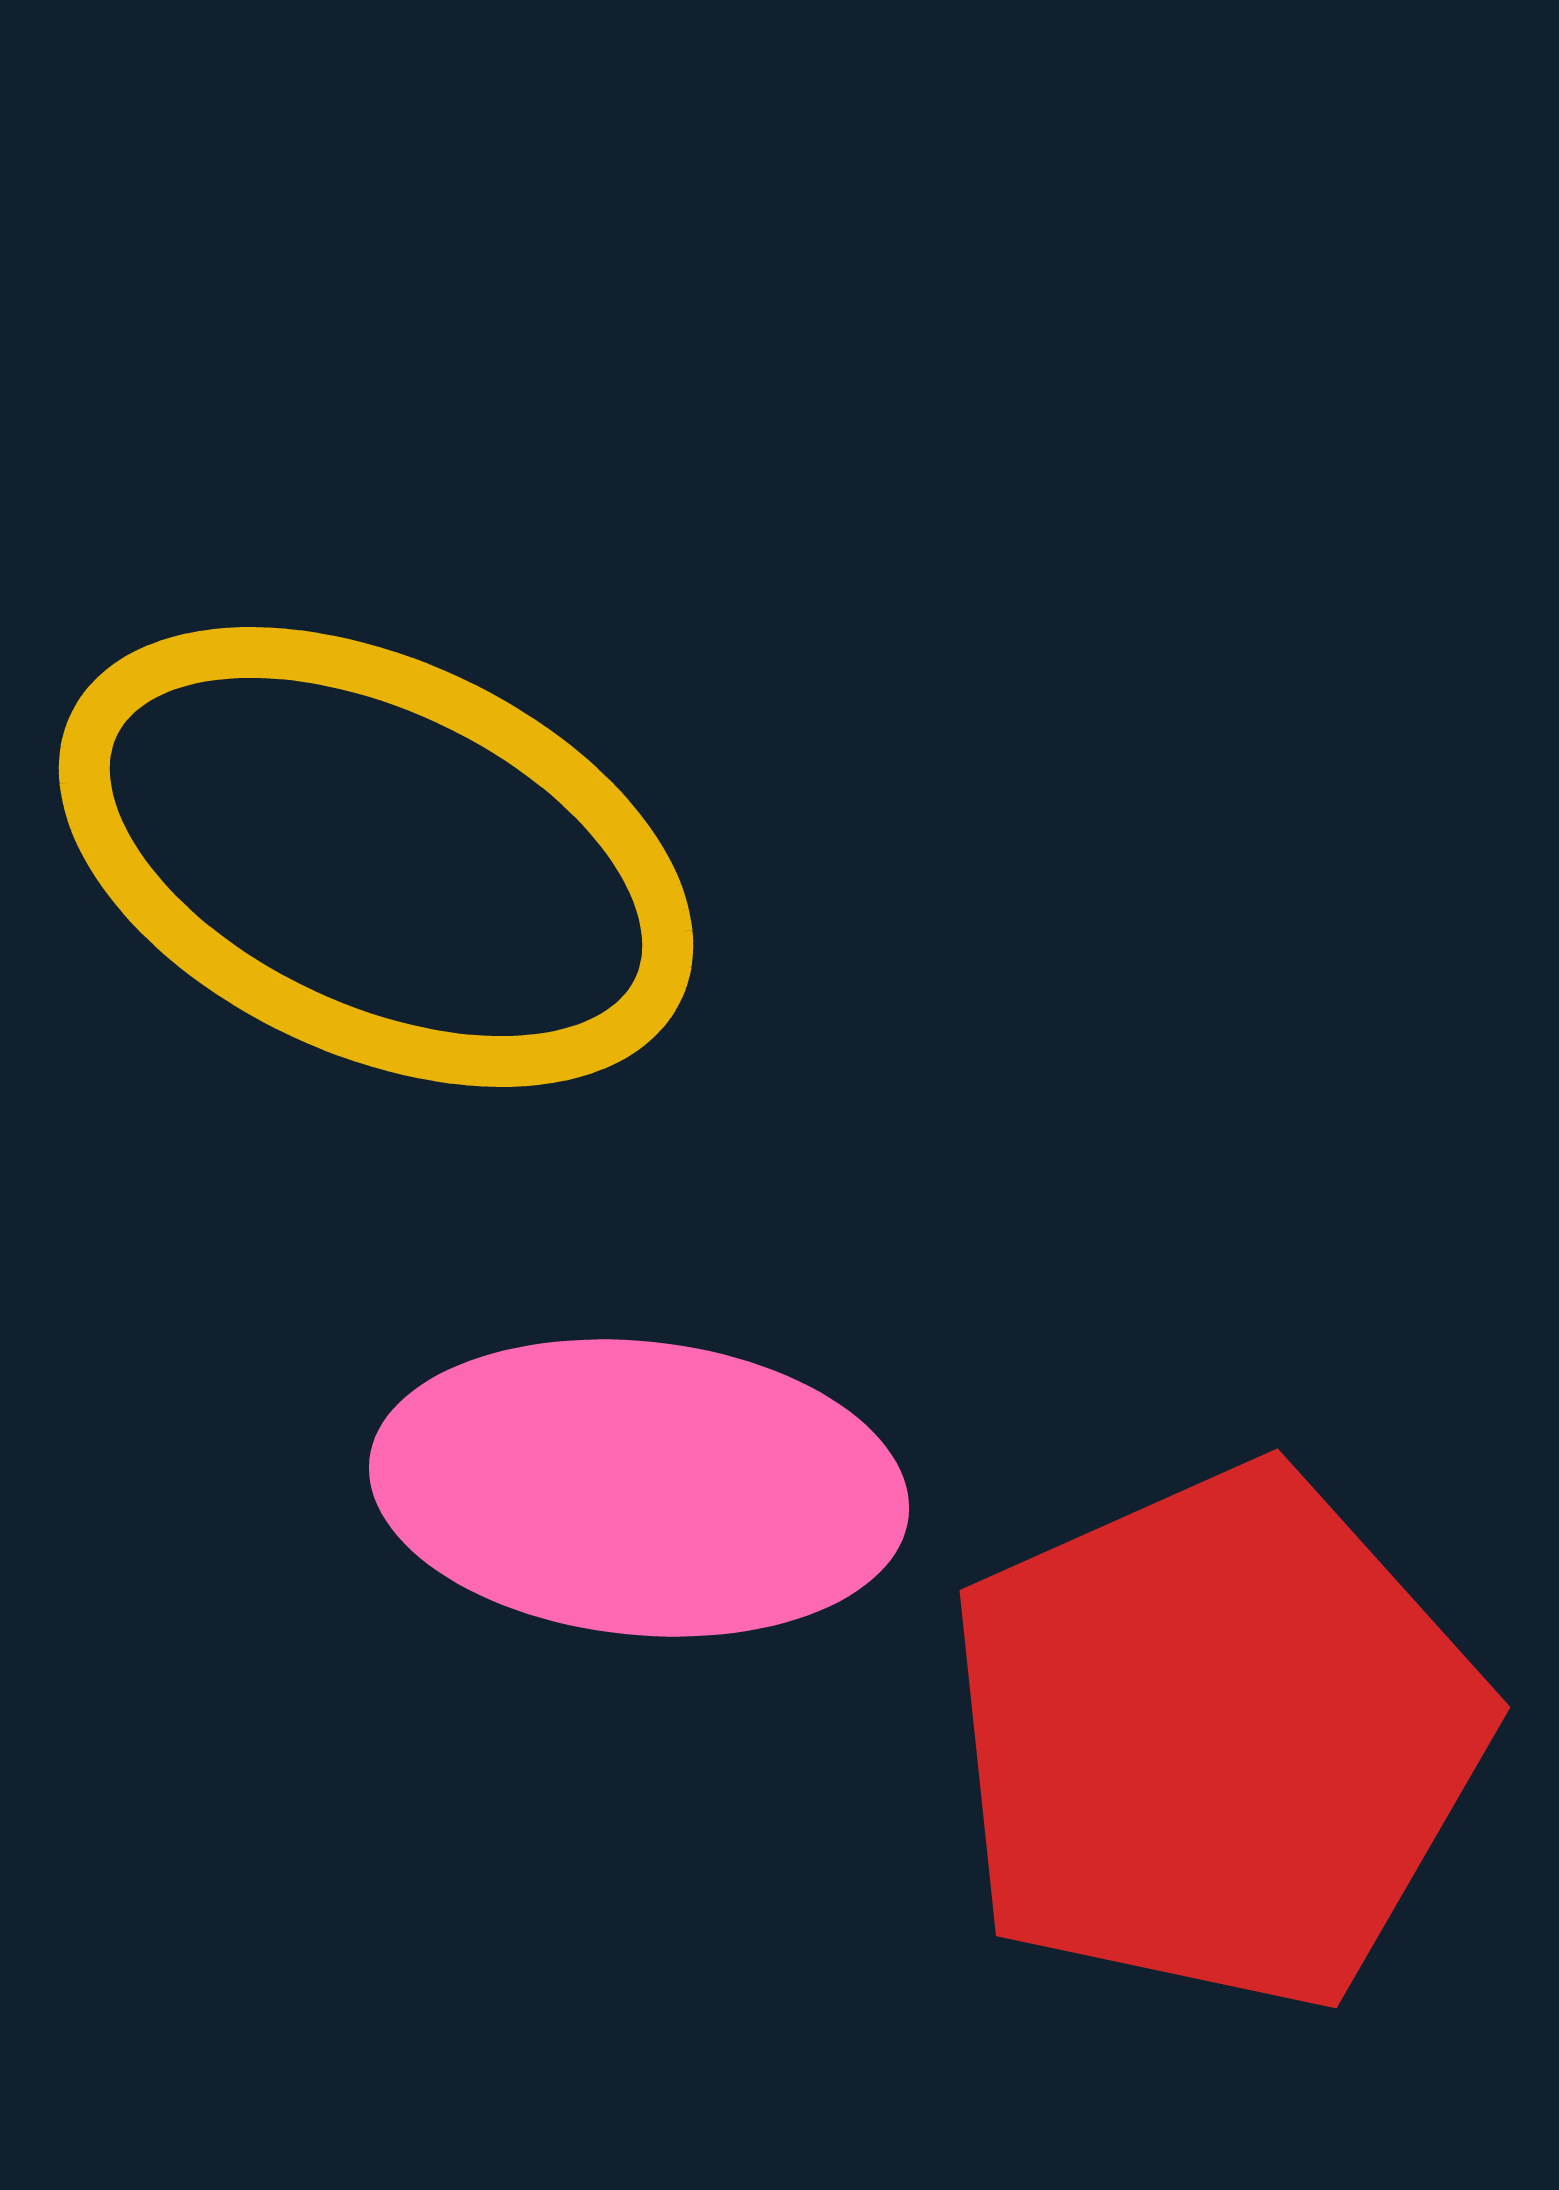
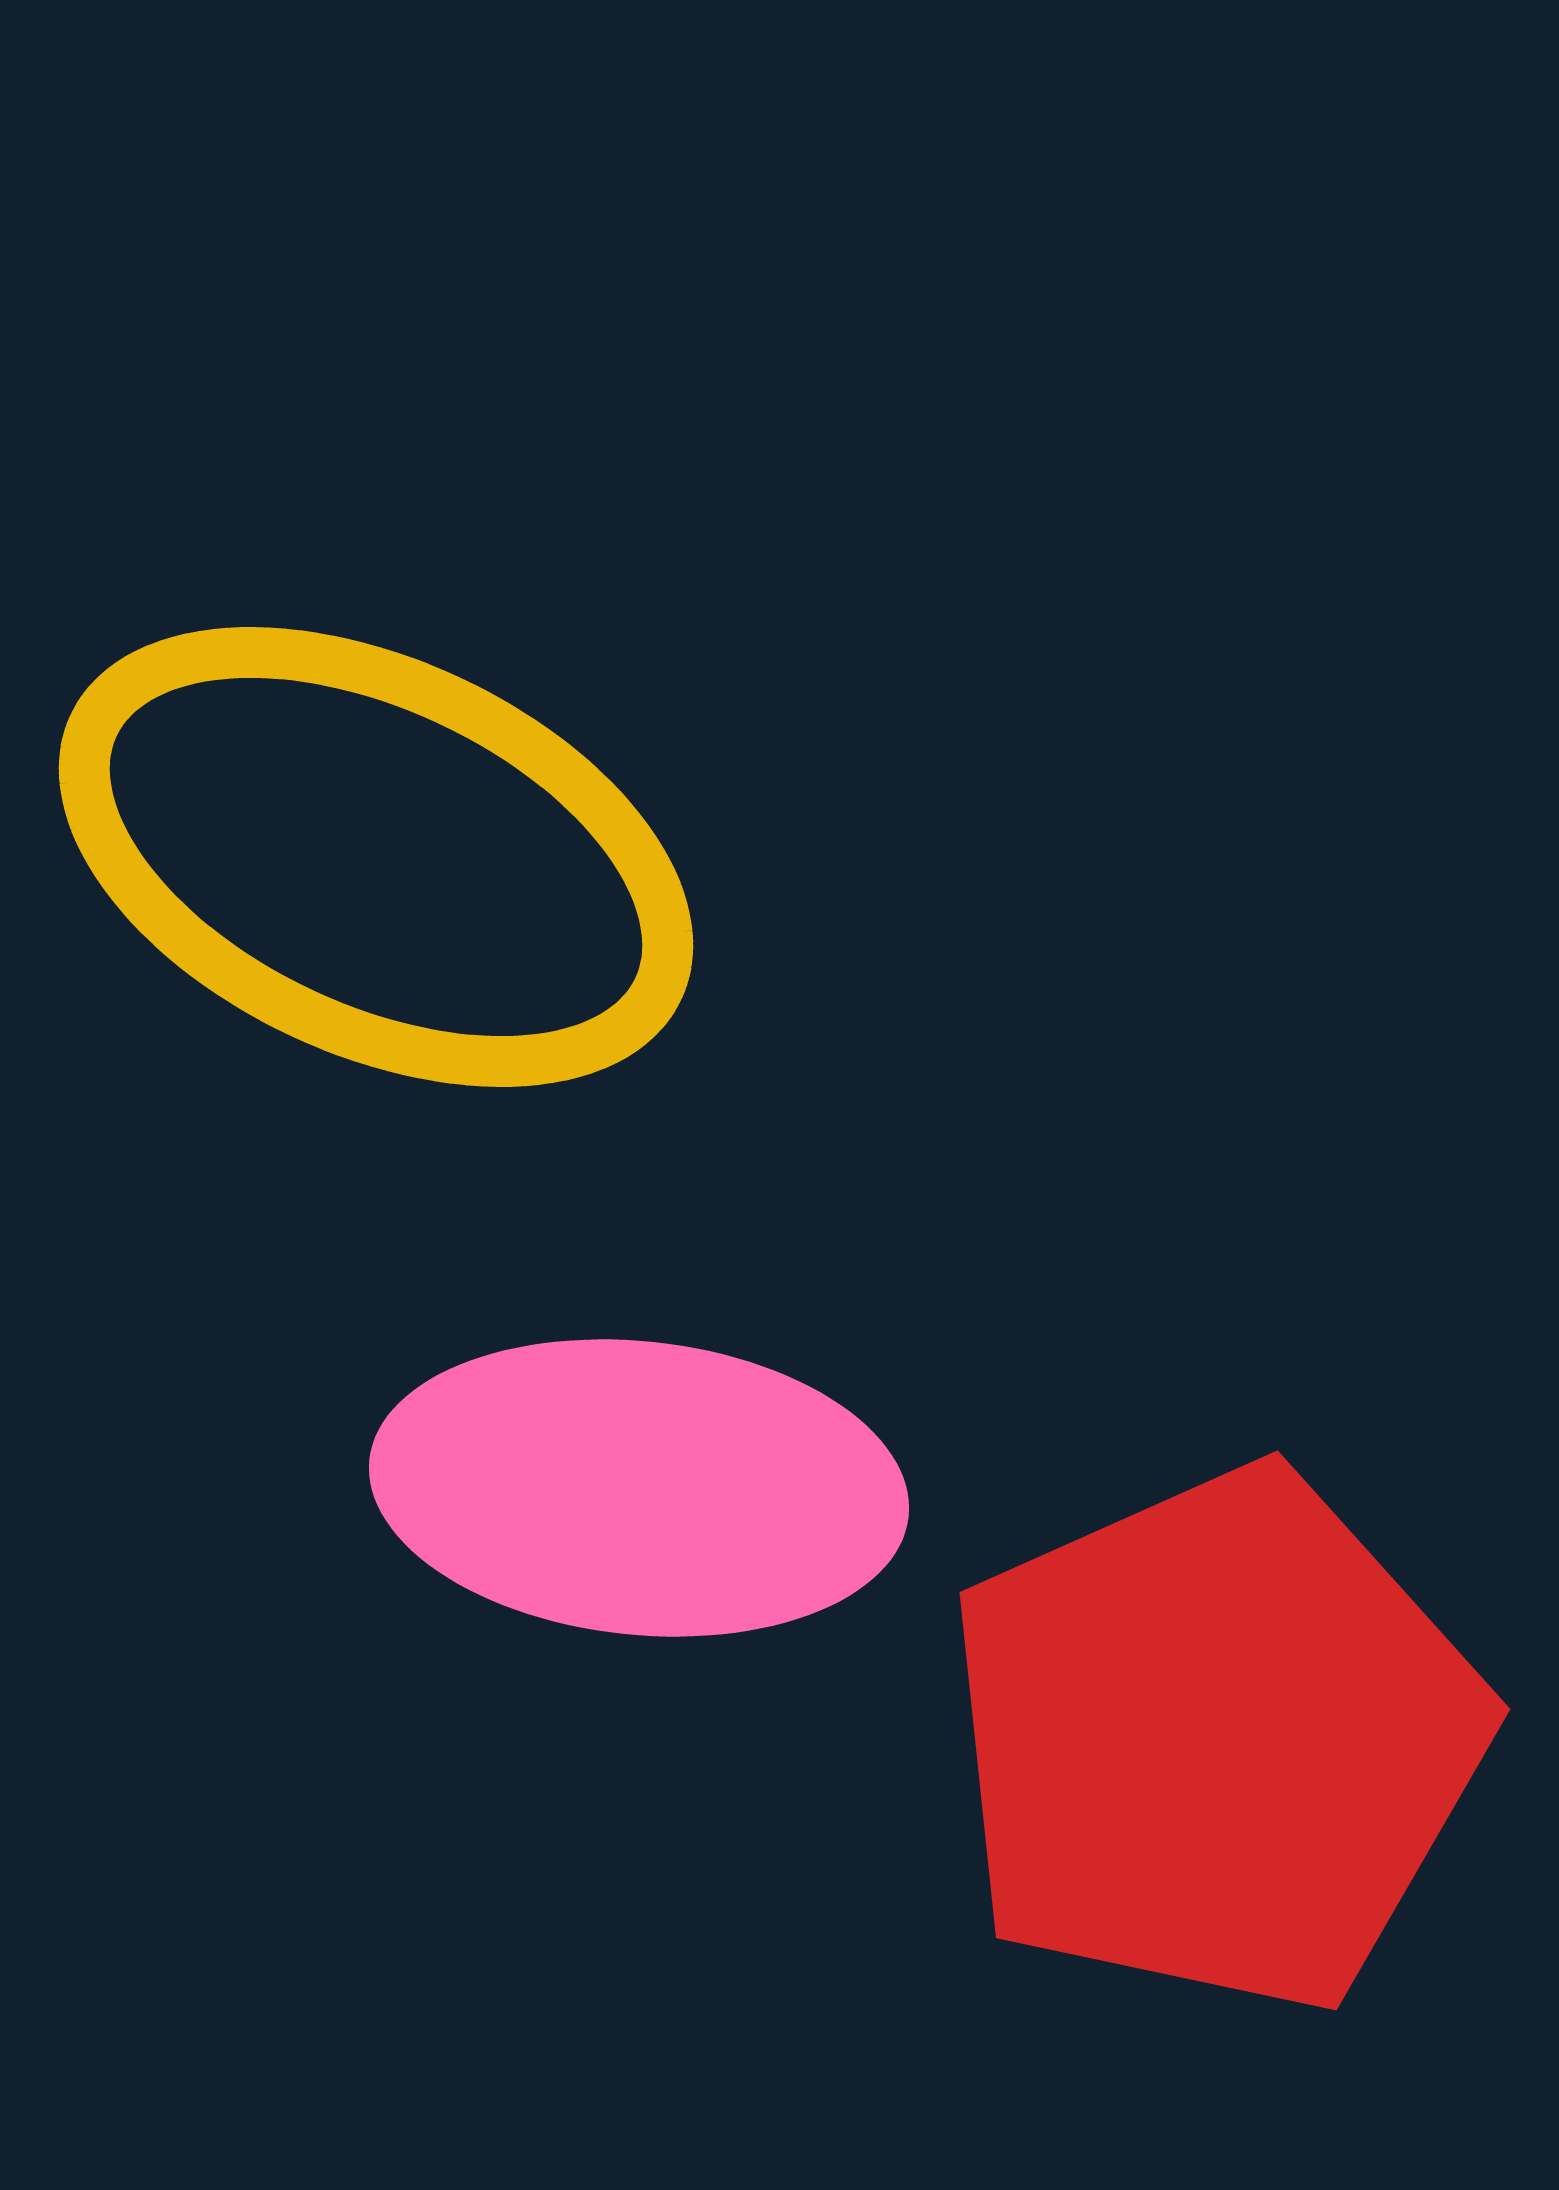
red pentagon: moved 2 px down
